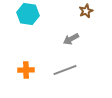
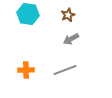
brown star: moved 18 px left, 4 px down
